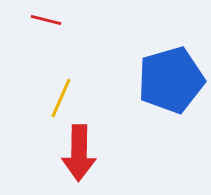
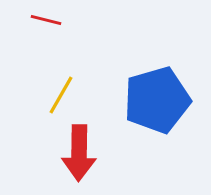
blue pentagon: moved 14 px left, 20 px down
yellow line: moved 3 px up; rotated 6 degrees clockwise
